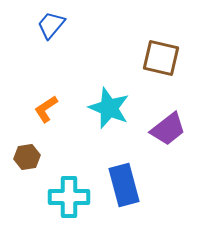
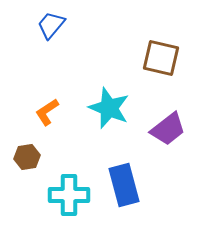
orange L-shape: moved 1 px right, 3 px down
cyan cross: moved 2 px up
